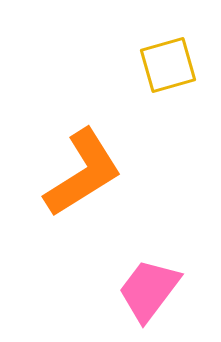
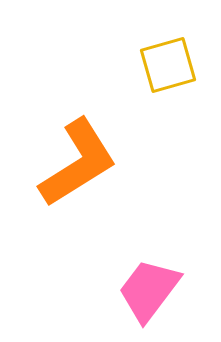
orange L-shape: moved 5 px left, 10 px up
